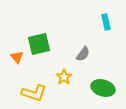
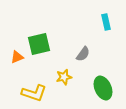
orange triangle: rotated 48 degrees clockwise
yellow star: rotated 21 degrees clockwise
green ellipse: rotated 50 degrees clockwise
